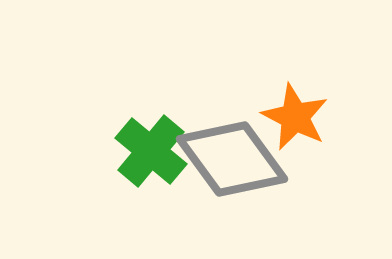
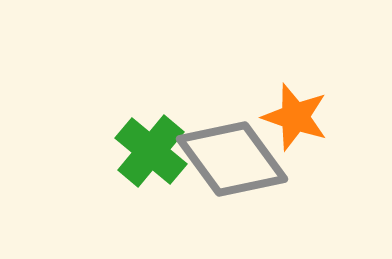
orange star: rotated 8 degrees counterclockwise
